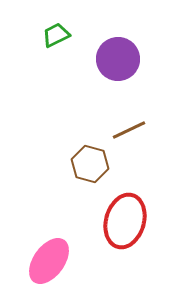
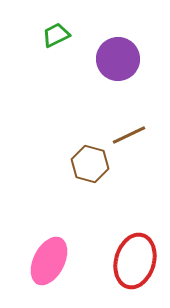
brown line: moved 5 px down
red ellipse: moved 10 px right, 40 px down
pink ellipse: rotated 9 degrees counterclockwise
